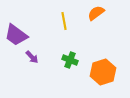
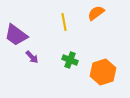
yellow line: moved 1 px down
